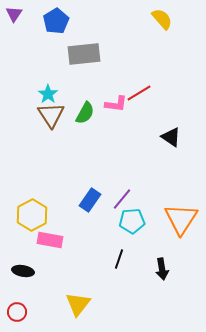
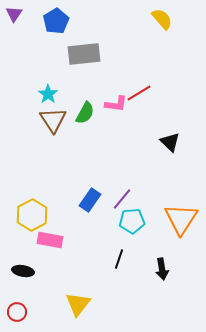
brown triangle: moved 2 px right, 5 px down
black triangle: moved 1 px left, 5 px down; rotated 10 degrees clockwise
